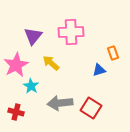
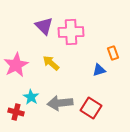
purple triangle: moved 11 px right, 10 px up; rotated 24 degrees counterclockwise
cyan star: moved 11 px down
